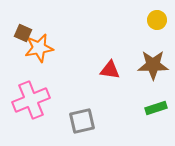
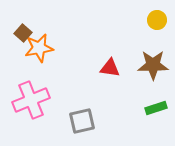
brown square: rotated 18 degrees clockwise
red triangle: moved 2 px up
